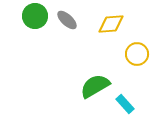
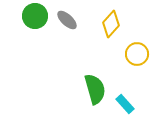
yellow diamond: rotated 44 degrees counterclockwise
green semicircle: moved 3 px down; rotated 104 degrees clockwise
